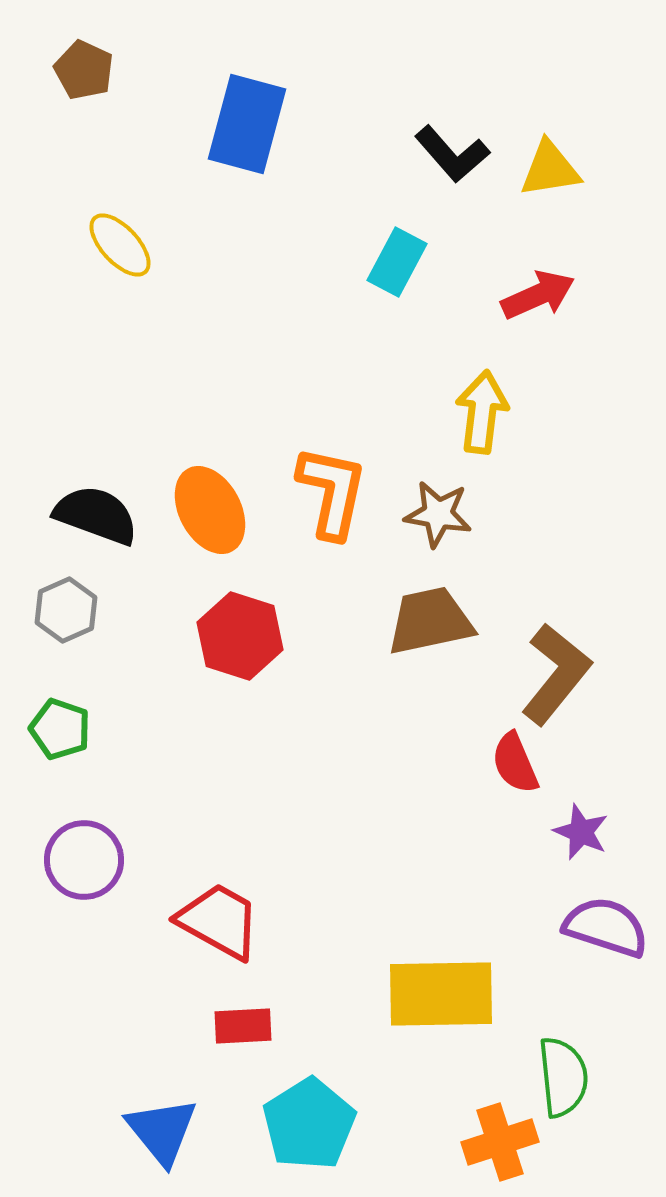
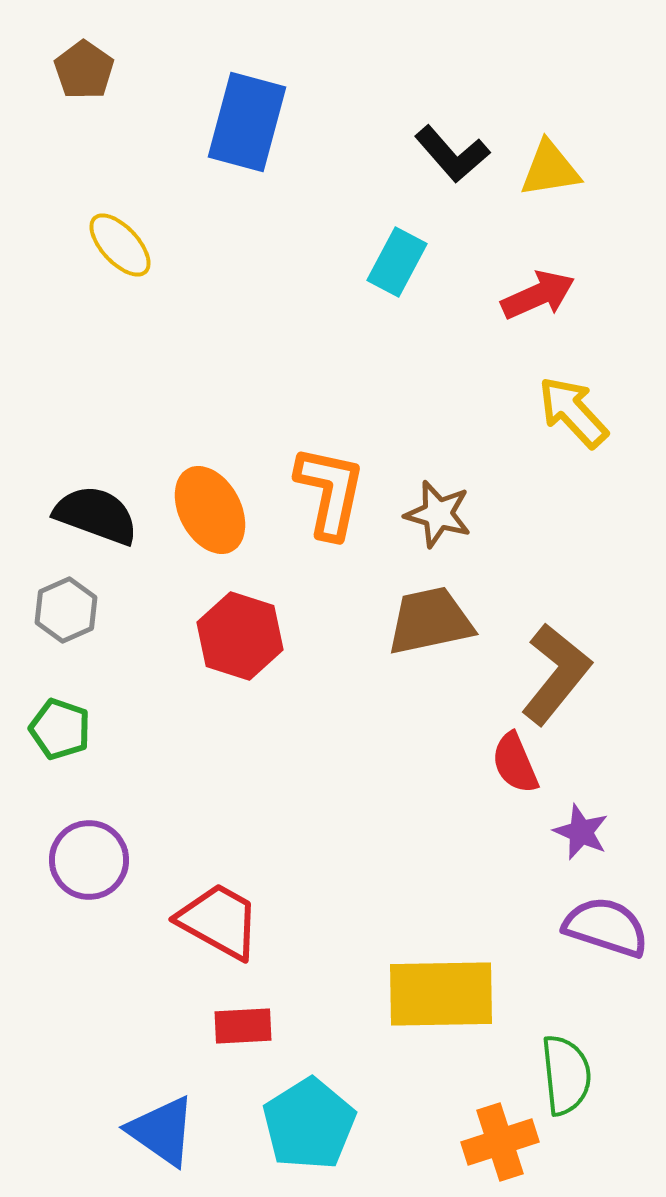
brown pentagon: rotated 10 degrees clockwise
blue rectangle: moved 2 px up
yellow arrow: moved 91 px right; rotated 50 degrees counterclockwise
orange L-shape: moved 2 px left
brown star: rotated 6 degrees clockwise
purple circle: moved 5 px right
green semicircle: moved 3 px right, 2 px up
blue triangle: rotated 16 degrees counterclockwise
